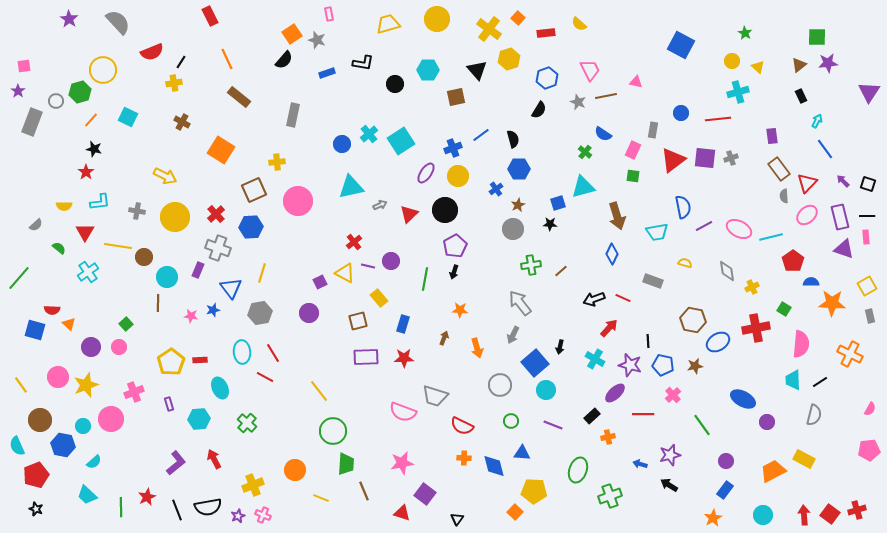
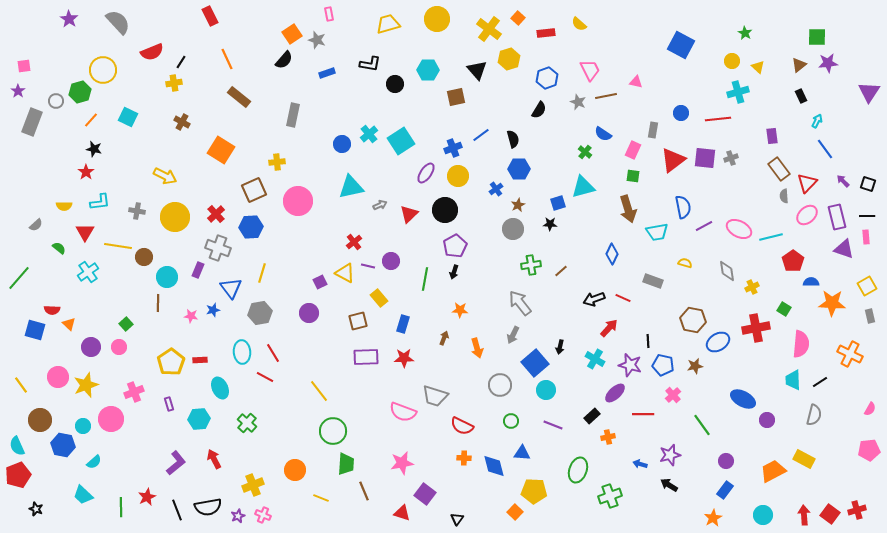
black L-shape at (363, 63): moved 7 px right, 1 px down
brown arrow at (617, 216): moved 11 px right, 7 px up
purple rectangle at (840, 217): moved 3 px left
purple circle at (767, 422): moved 2 px up
red pentagon at (36, 475): moved 18 px left
cyan trapezoid at (87, 495): moved 4 px left
